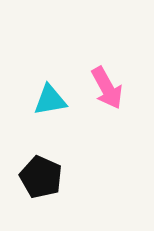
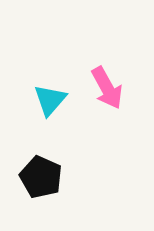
cyan triangle: rotated 39 degrees counterclockwise
